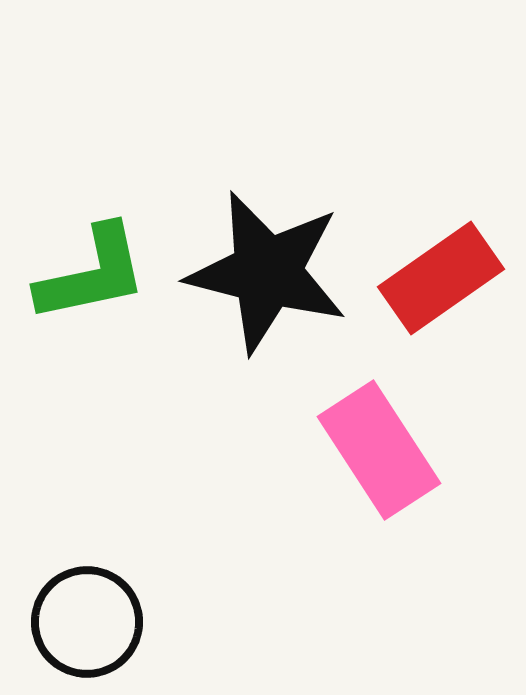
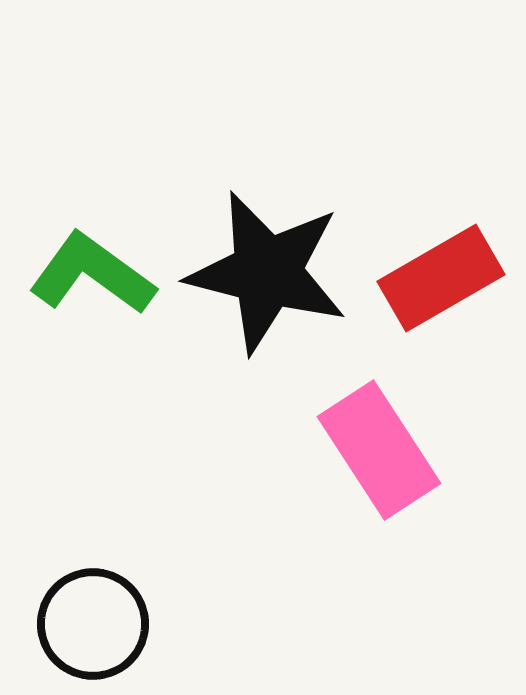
green L-shape: rotated 132 degrees counterclockwise
red rectangle: rotated 5 degrees clockwise
black circle: moved 6 px right, 2 px down
